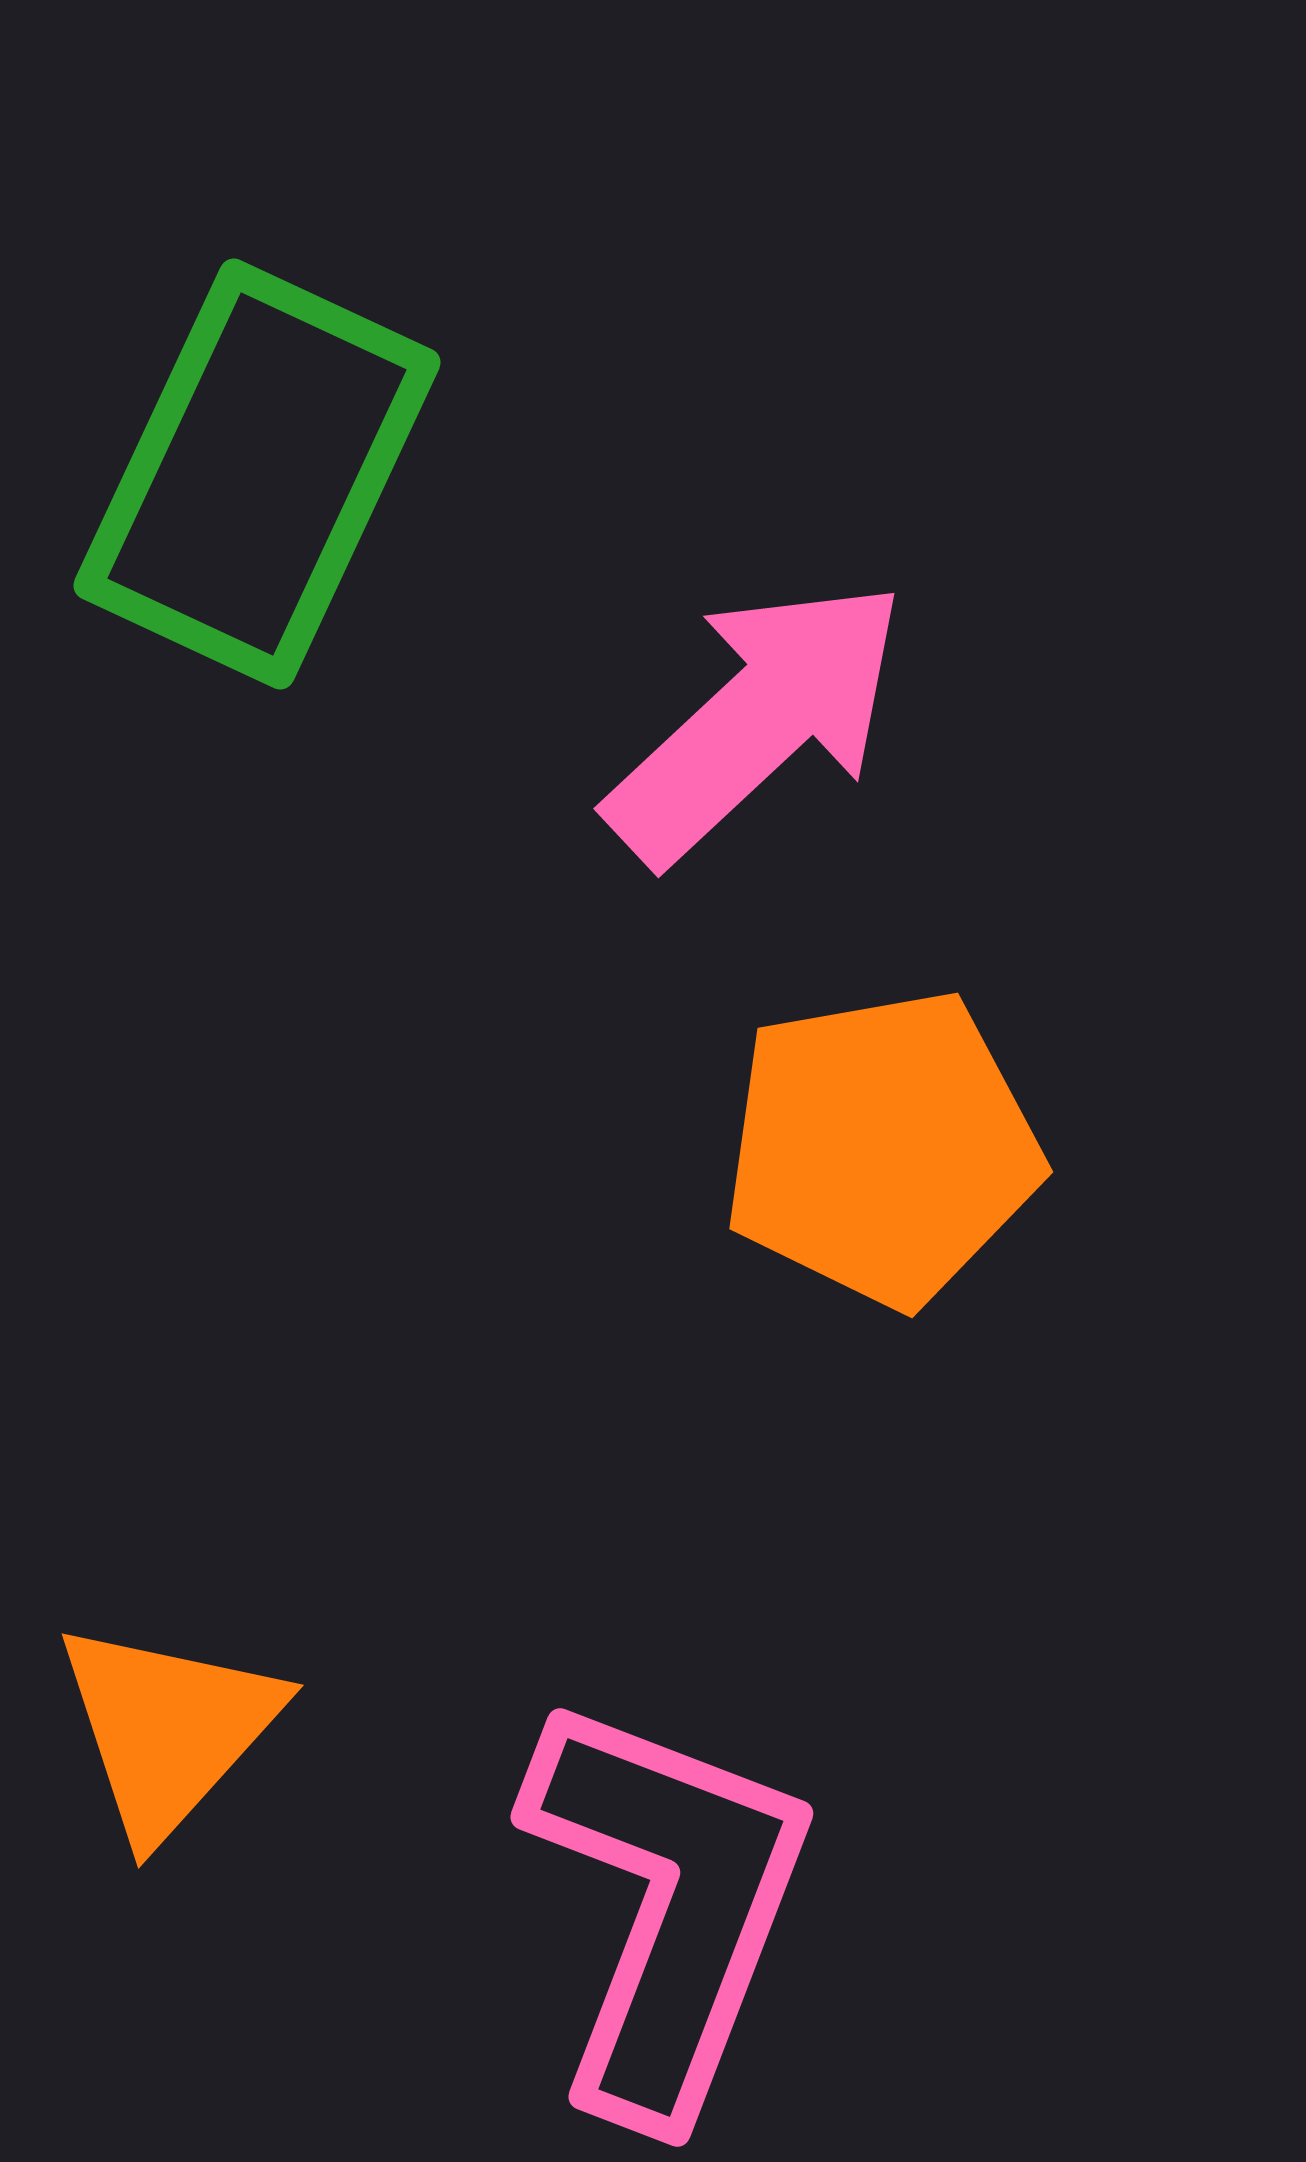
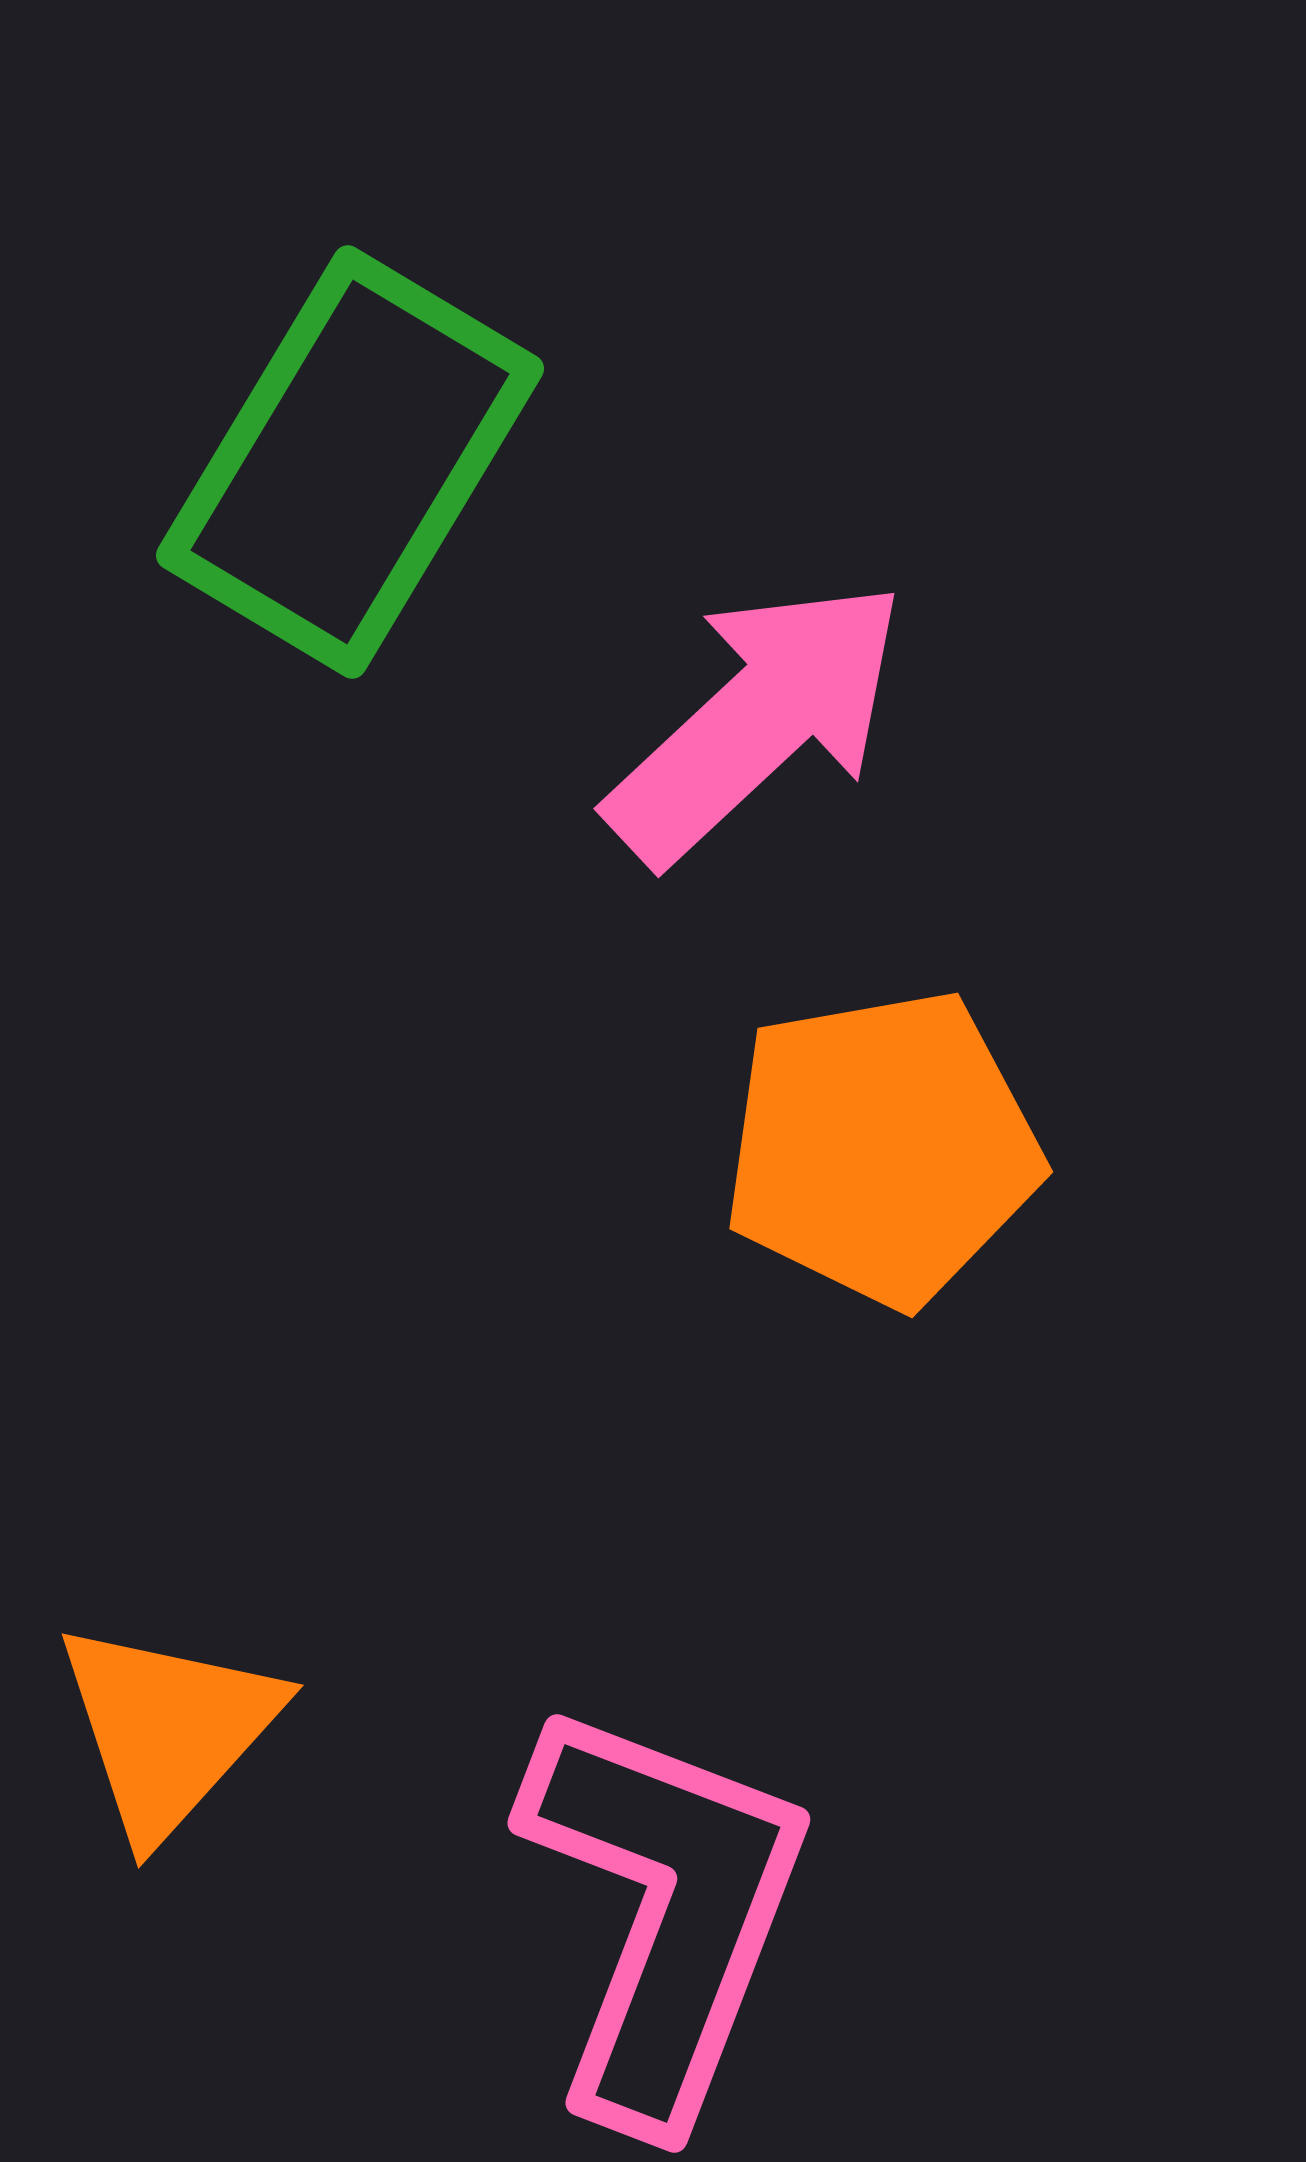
green rectangle: moved 93 px right, 12 px up; rotated 6 degrees clockwise
pink L-shape: moved 3 px left, 6 px down
